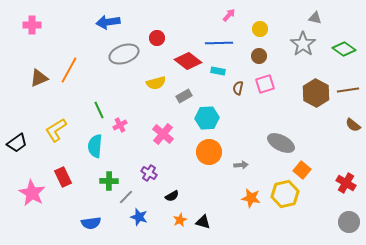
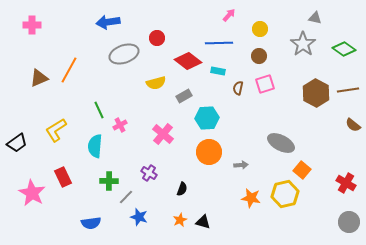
black semicircle at (172, 196): moved 10 px right, 7 px up; rotated 40 degrees counterclockwise
